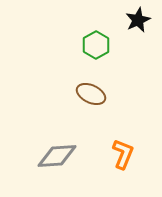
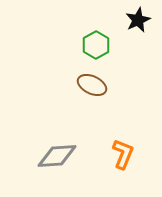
brown ellipse: moved 1 px right, 9 px up
